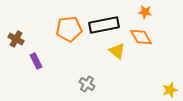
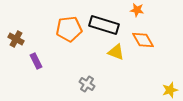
orange star: moved 8 px left, 2 px up
black rectangle: rotated 28 degrees clockwise
orange diamond: moved 2 px right, 3 px down
yellow triangle: moved 1 px left, 1 px down; rotated 18 degrees counterclockwise
